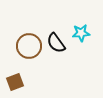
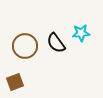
brown circle: moved 4 px left
